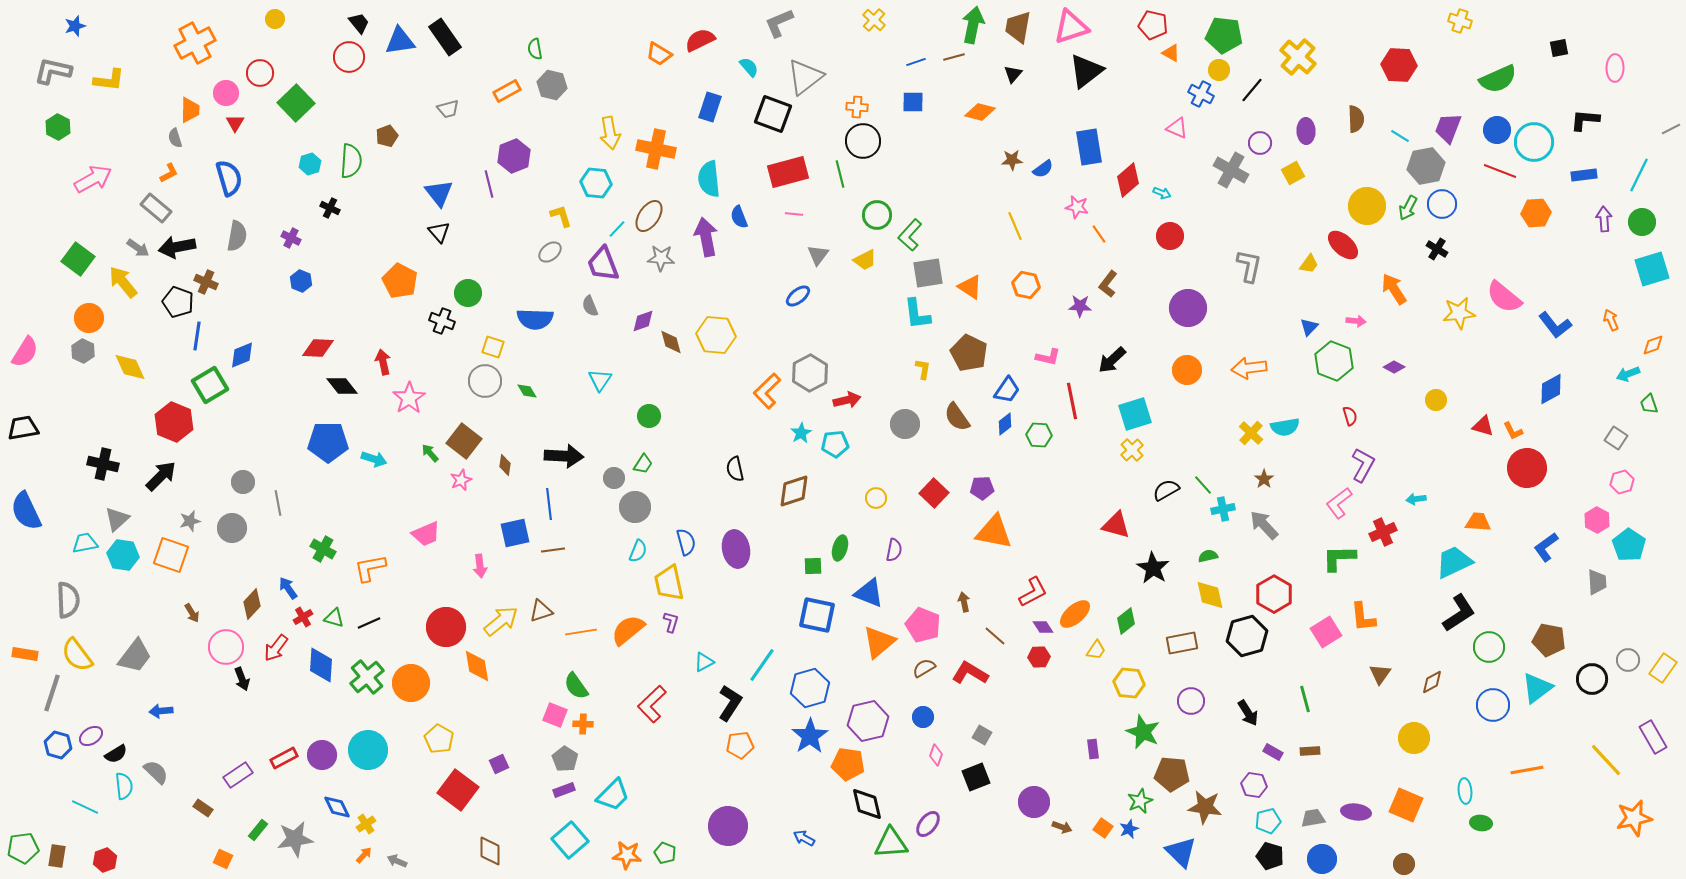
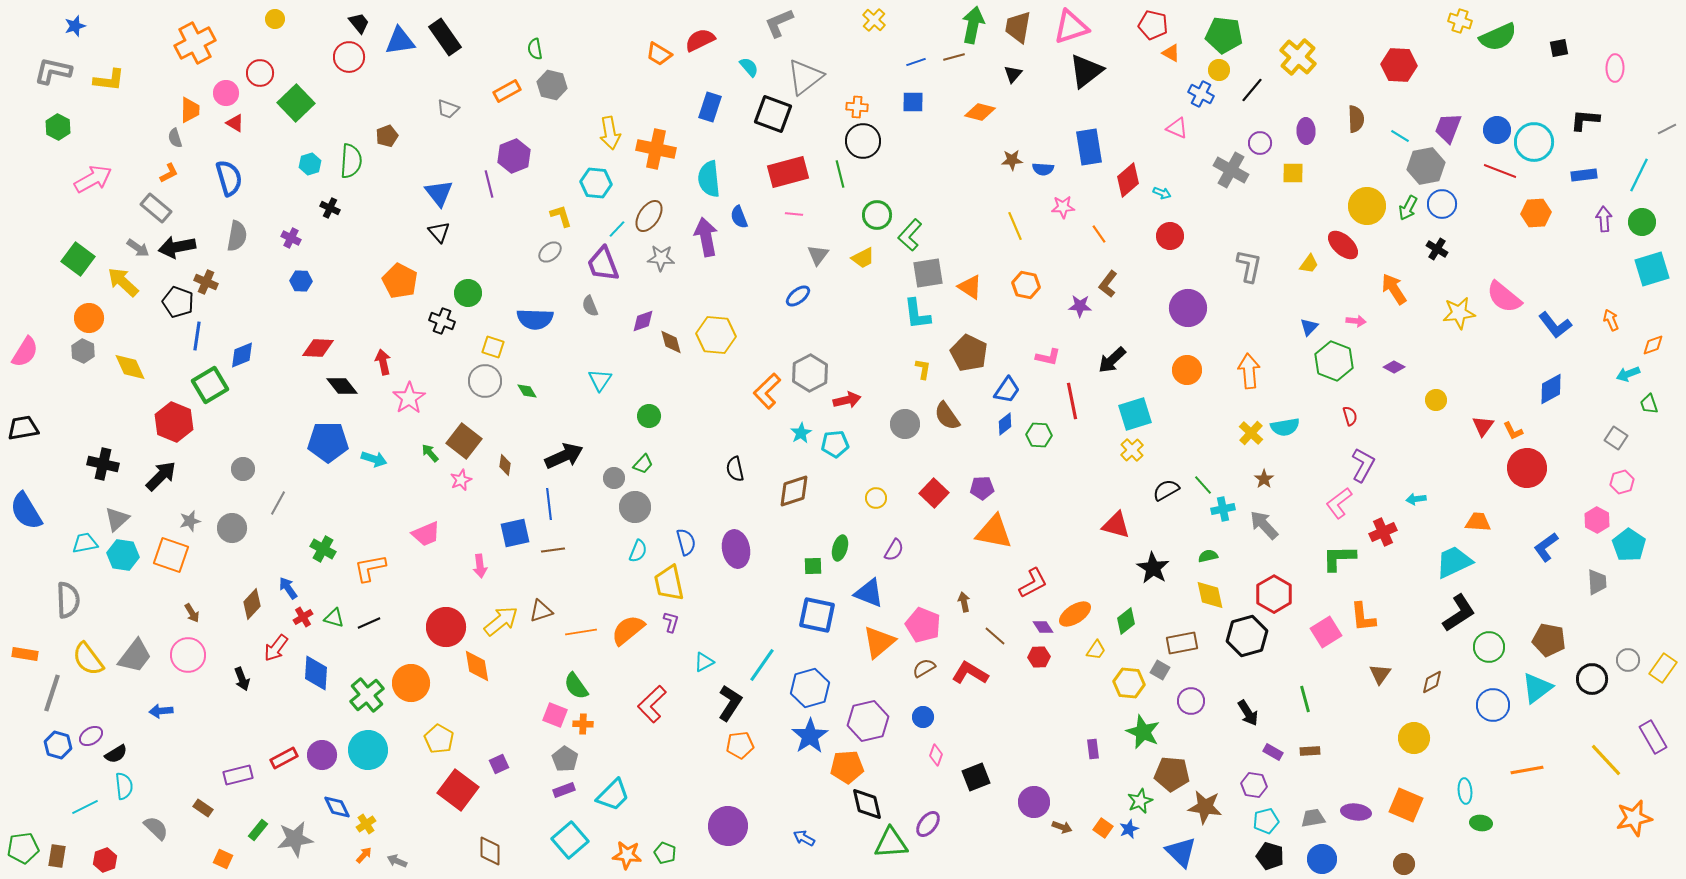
green semicircle at (1498, 79): moved 42 px up
gray trapezoid at (448, 109): rotated 35 degrees clockwise
red triangle at (235, 123): rotated 30 degrees counterclockwise
gray line at (1671, 129): moved 4 px left
blue semicircle at (1043, 169): rotated 40 degrees clockwise
yellow square at (1293, 173): rotated 30 degrees clockwise
pink star at (1077, 207): moved 14 px left; rotated 15 degrees counterclockwise
yellow trapezoid at (865, 260): moved 2 px left, 2 px up
blue hexagon at (301, 281): rotated 20 degrees counterclockwise
yellow arrow at (123, 282): rotated 8 degrees counterclockwise
orange arrow at (1249, 368): moved 3 px down; rotated 92 degrees clockwise
brown semicircle at (957, 417): moved 10 px left, 1 px up
red triangle at (1483, 426): rotated 50 degrees clockwise
black arrow at (564, 456): rotated 27 degrees counterclockwise
green trapezoid at (643, 464): rotated 10 degrees clockwise
gray circle at (243, 482): moved 13 px up
gray line at (278, 503): rotated 40 degrees clockwise
blue semicircle at (26, 511): rotated 6 degrees counterclockwise
purple semicircle at (894, 550): rotated 20 degrees clockwise
red L-shape at (1033, 592): moved 9 px up
orange ellipse at (1075, 614): rotated 8 degrees clockwise
pink circle at (226, 647): moved 38 px left, 8 px down
yellow semicircle at (77, 655): moved 11 px right, 4 px down
blue diamond at (321, 665): moved 5 px left, 8 px down
green cross at (367, 677): moved 18 px down
gray square at (982, 735): moved 178 px right, 65 px up
orange pentagon at (848, 764): moved 1 px left, 3 px down; rotated 12 degrees counterclockwise
gray semicircle at (156, 772): moved 56 px down
purple rectangle at (238, 775): rotated 20 degrees clockwise
cyan line at (85, 807): rotated 52 degrees counterclockwise
cyan pentagon at (1268, 821): moved 2 px left
